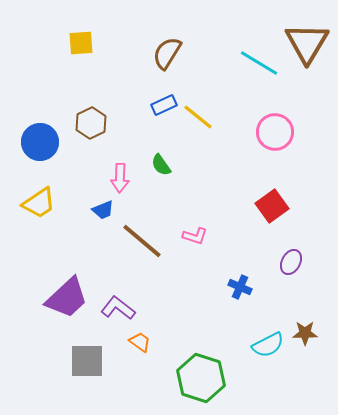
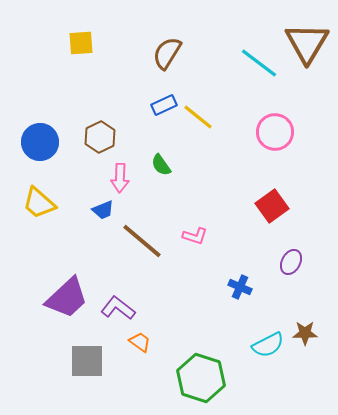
cyan line: rotated 6 degrees clockwise
brown hexagon: moved 9 px right, 14 px down
yellow trapezoid: rotated 75 degrees clockwise
